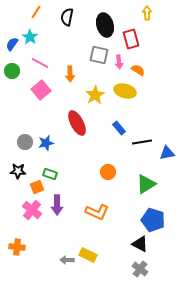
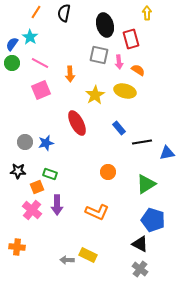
black semicircle: moved 3 px left, 4 px up
green circle: moved 8 px up
pink square: rotated 18 degrees clockwise
